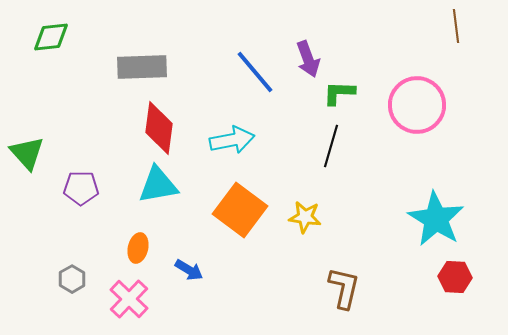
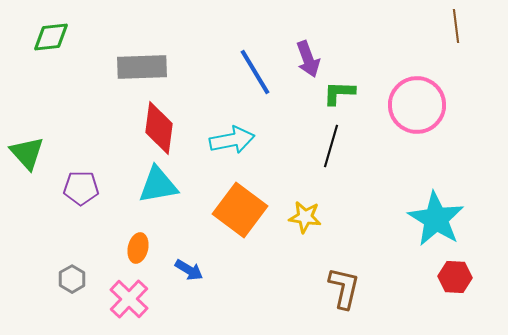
blue line: rotated 9 degrees clockwise
